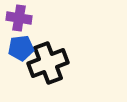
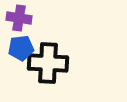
black cross: rotated 24 degrees clockwise
